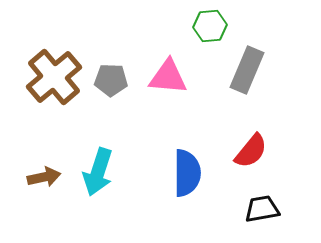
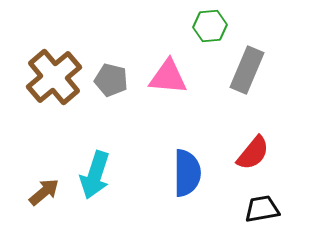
gray pentagon: rotated 12 degrees clockwise
red semicircle: moved 2 px right, 2 px down
cyan arrow: moved 3 px left, 3 px down
brown arrow: moved 15 px down; rotated 28 degrees counterclockwise
